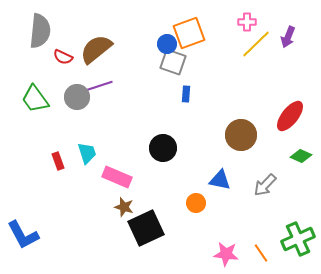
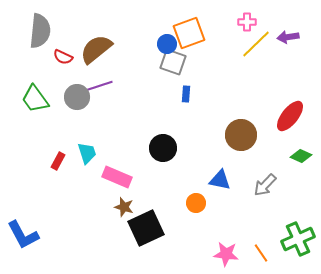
purple arrow: rotated 60 degrees clockwise
red rectangle: rotated 48 degrees clockwise
